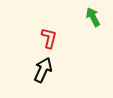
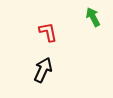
red L-shape: moved 1 px left, 6 px up; rotated 25 degrees counterclockwise
